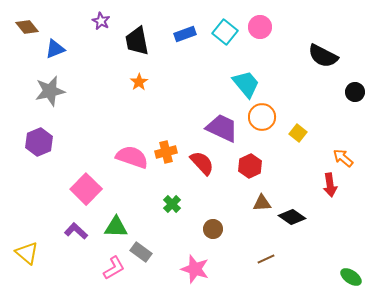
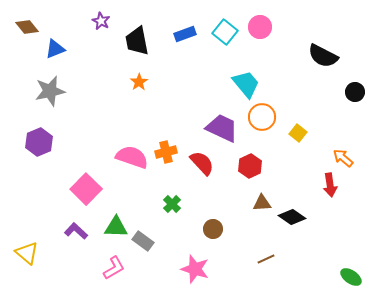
gray rectangle: moved 2 px right, 11 px up
